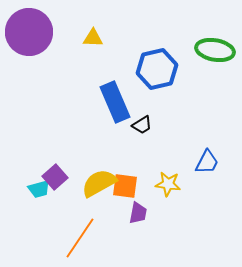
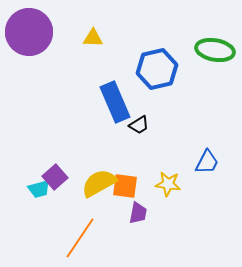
black trapezoid: moved 3 px left
